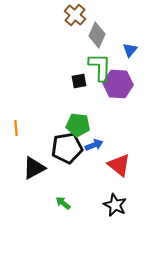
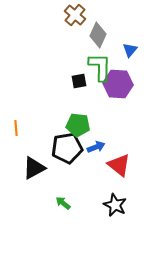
gray diamond: moved 1 px right
blue arrow: moved 2 px right, 2 px down
